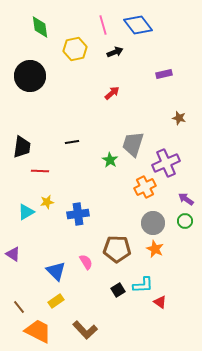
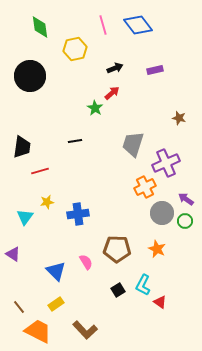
black arrow: moved 16 px down
purple rectangle: moved 9 px left, 4 px up
black line: moved 3 px right, 1 px up
green star: moved 15 px left, 52 px up
red line: rotated 18 degrees counterclockwise
cyan triangle: moved 1 px left, 5 px down; rotated 24 degrees counterclockwise
gray circle: moved 9 px right, 10 px up
orange star: moved 2 px right
cyan L-shape: rotated 120 degrees clockwise
yellow rectangle: moved 3 px down
